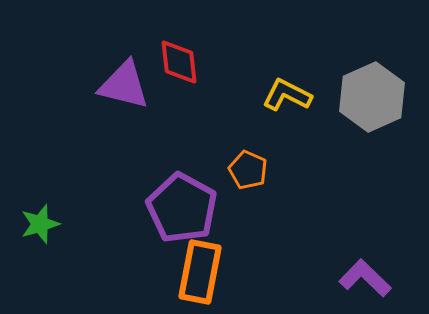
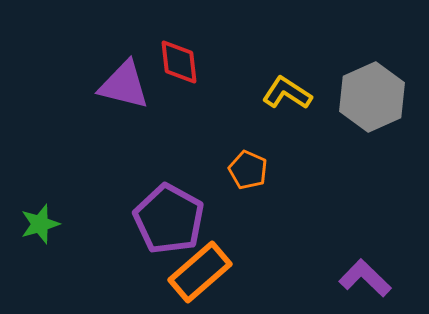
yellow L-shape: moved 2 px up; rotated 6 degrees clockwise
purple pentagon: moved 13 px left, 11 px down
orange rectangle: rotated 38 degrees clockwise
